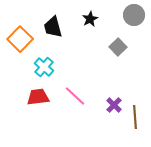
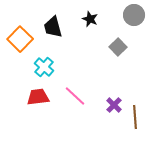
black star: rotated 21 degrees counterclockwise
